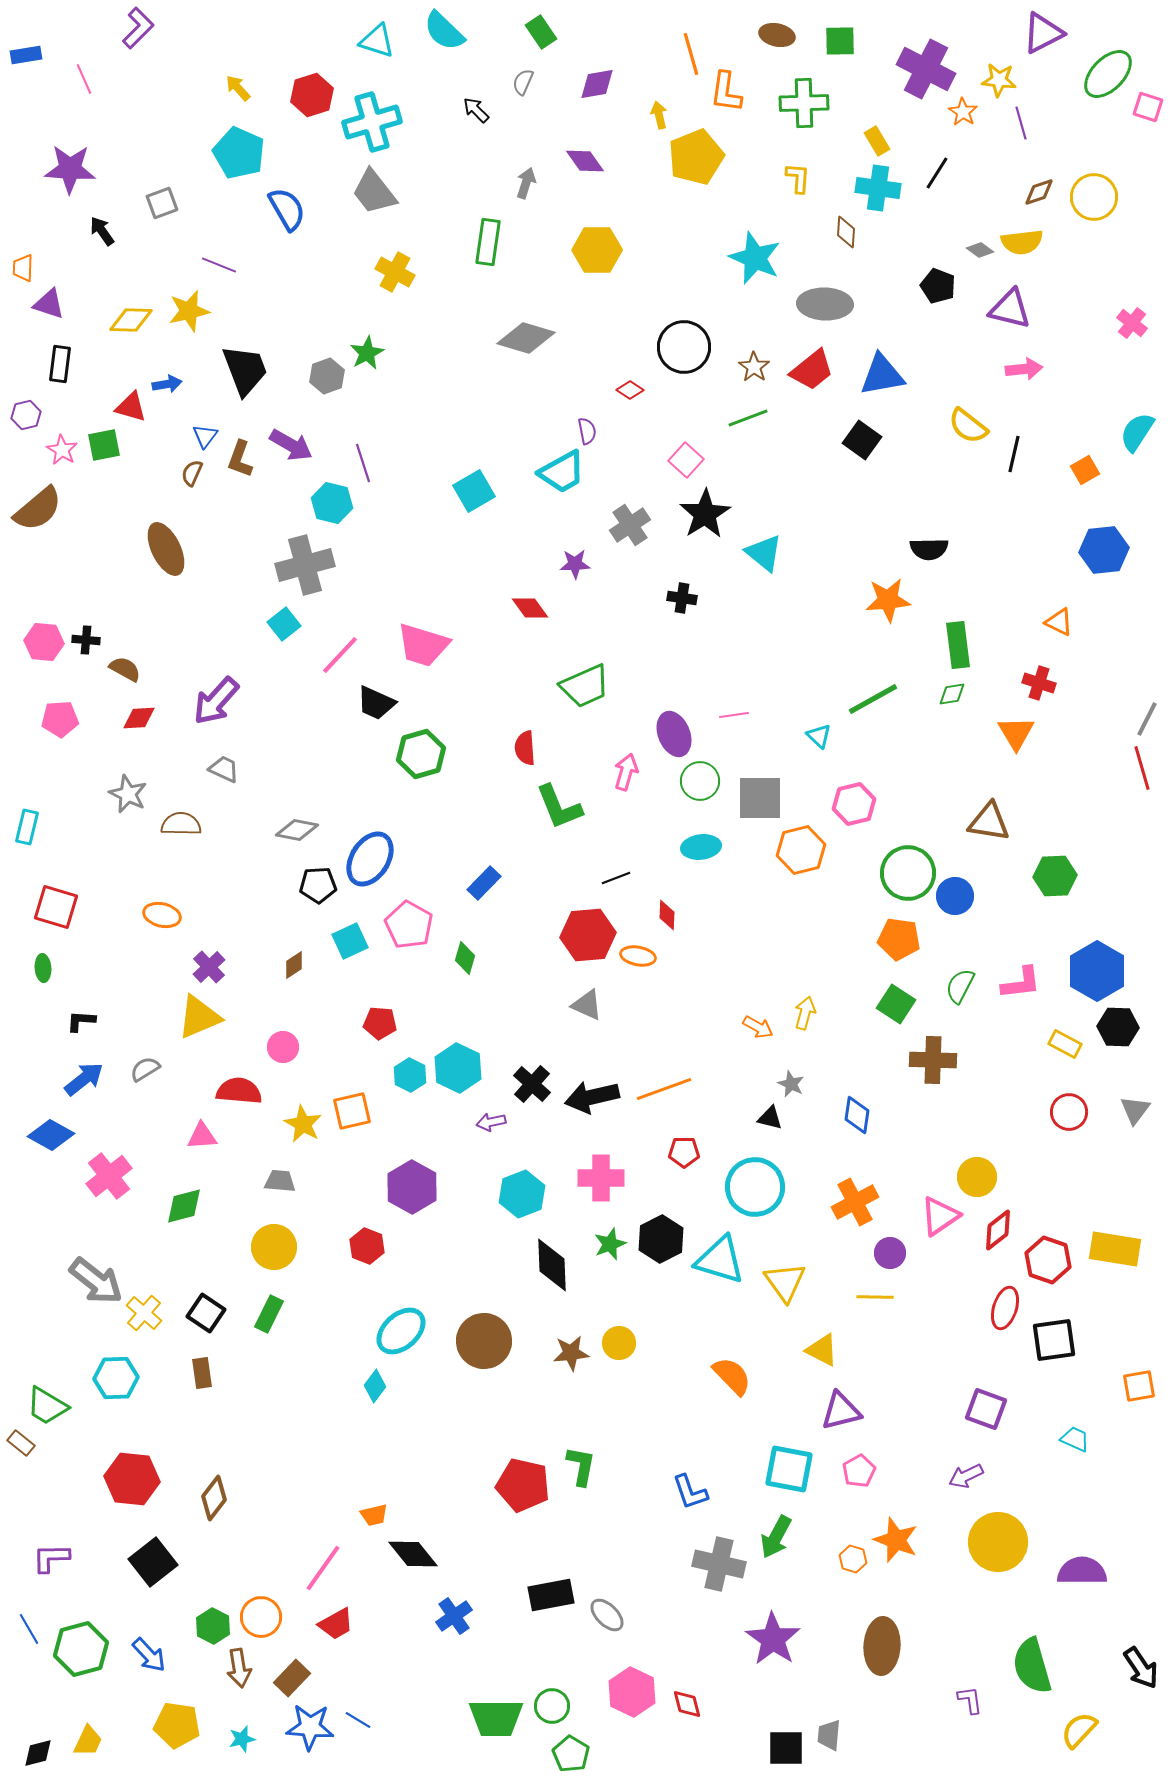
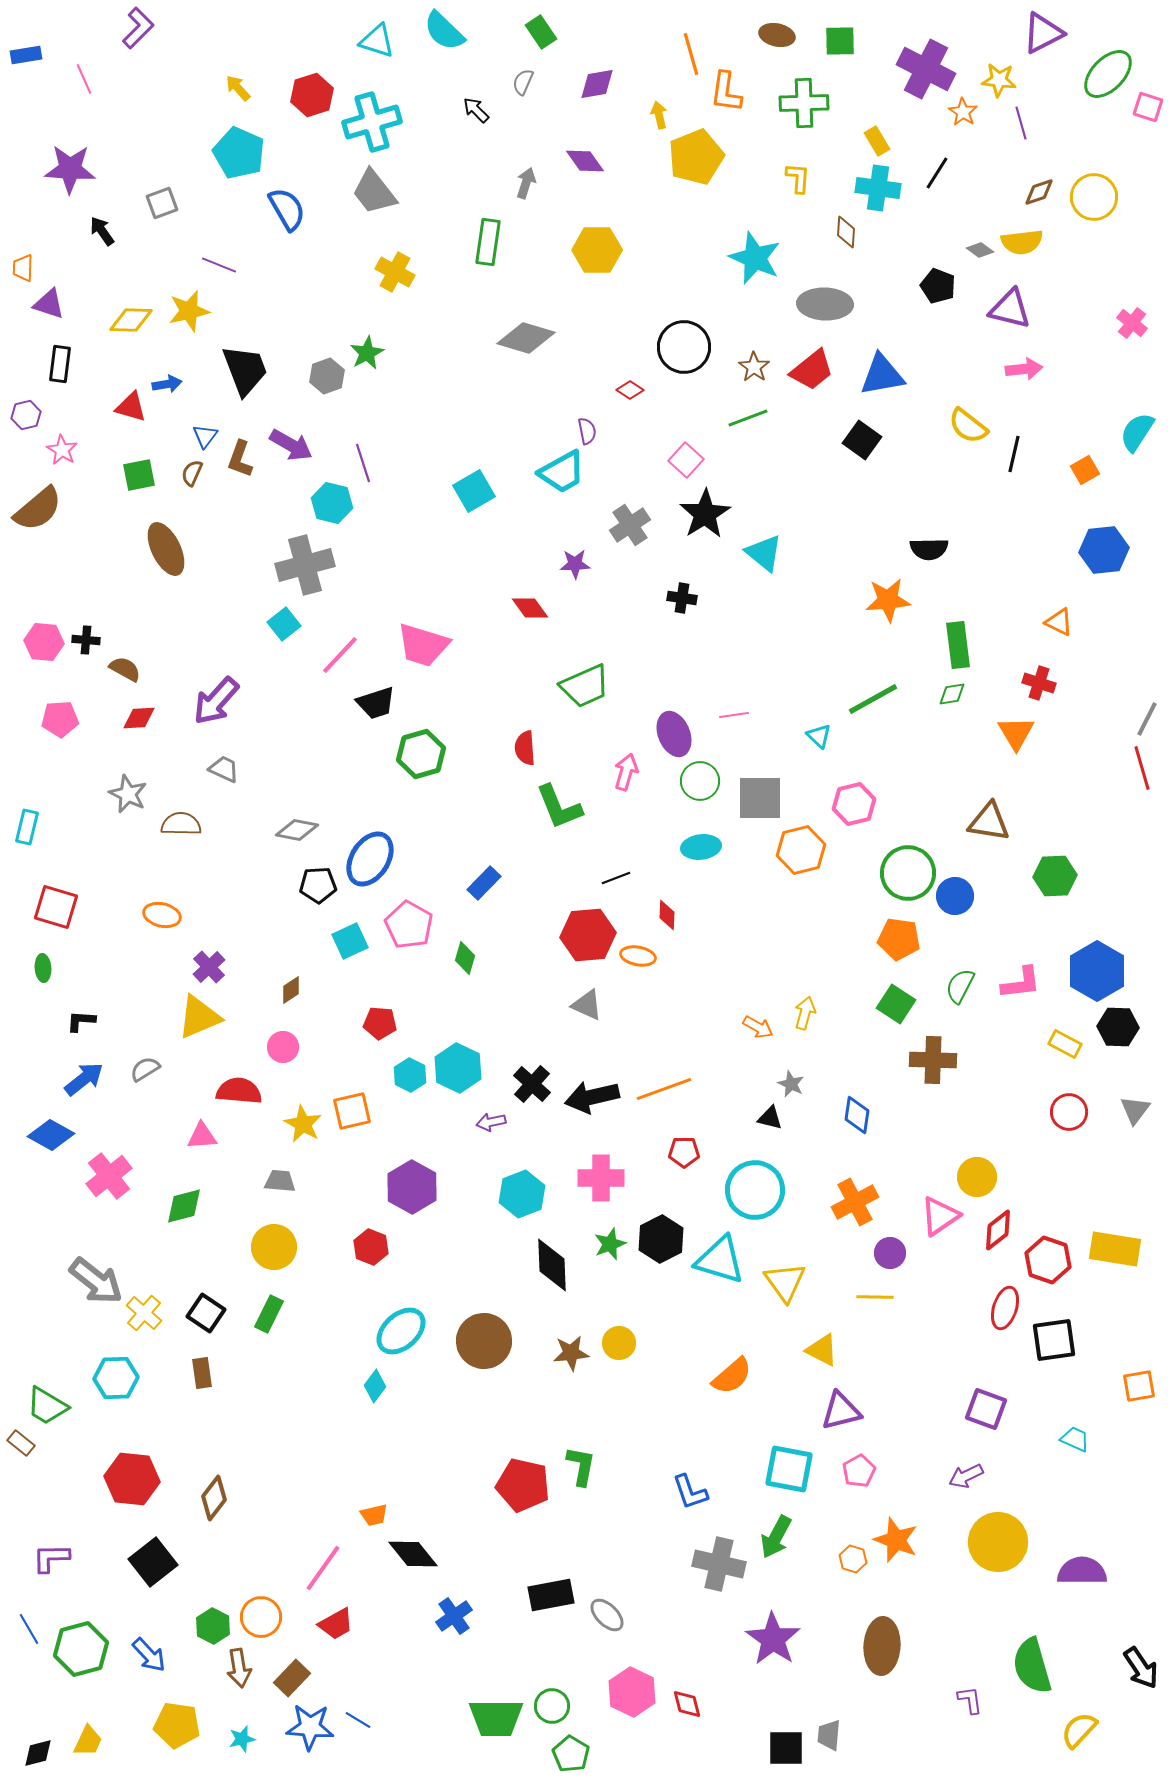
green square at (104, 445): moved 35 px right, 30 px down
black trapezoid at (376, 703): rotated 42 degrees counterclockwise
brown diamond at (294, 965): moved 3 px left, 25 px down
cyan circle at (755, 1187): moved 3 px down
red hexagon at (367, 1246): moved 4 px right, 1 px down
orange semicircle at (732, 1376): rotated 93 degrees clockwise
